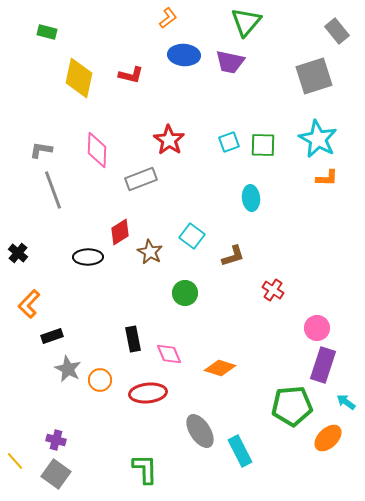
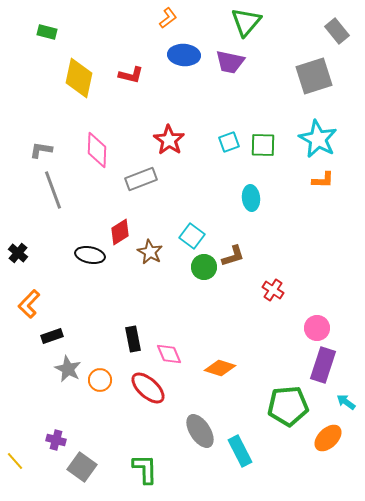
orange L-shape at (327, 178): moved 4 px left, 2 px down
black ellipse at (88, 257): moved 2 px right, 2 px up; rotated 12 degrees clockwise
green circle at (185, 293): moved 19 px right, 26 px up
red ellipse at (148, 393): moved 5 px up; rotated 48 degrees clockwise
green pentagon at (292, 406): moved 4 px left
gray square at (56, 474): moved 26 px right, 7 px up
